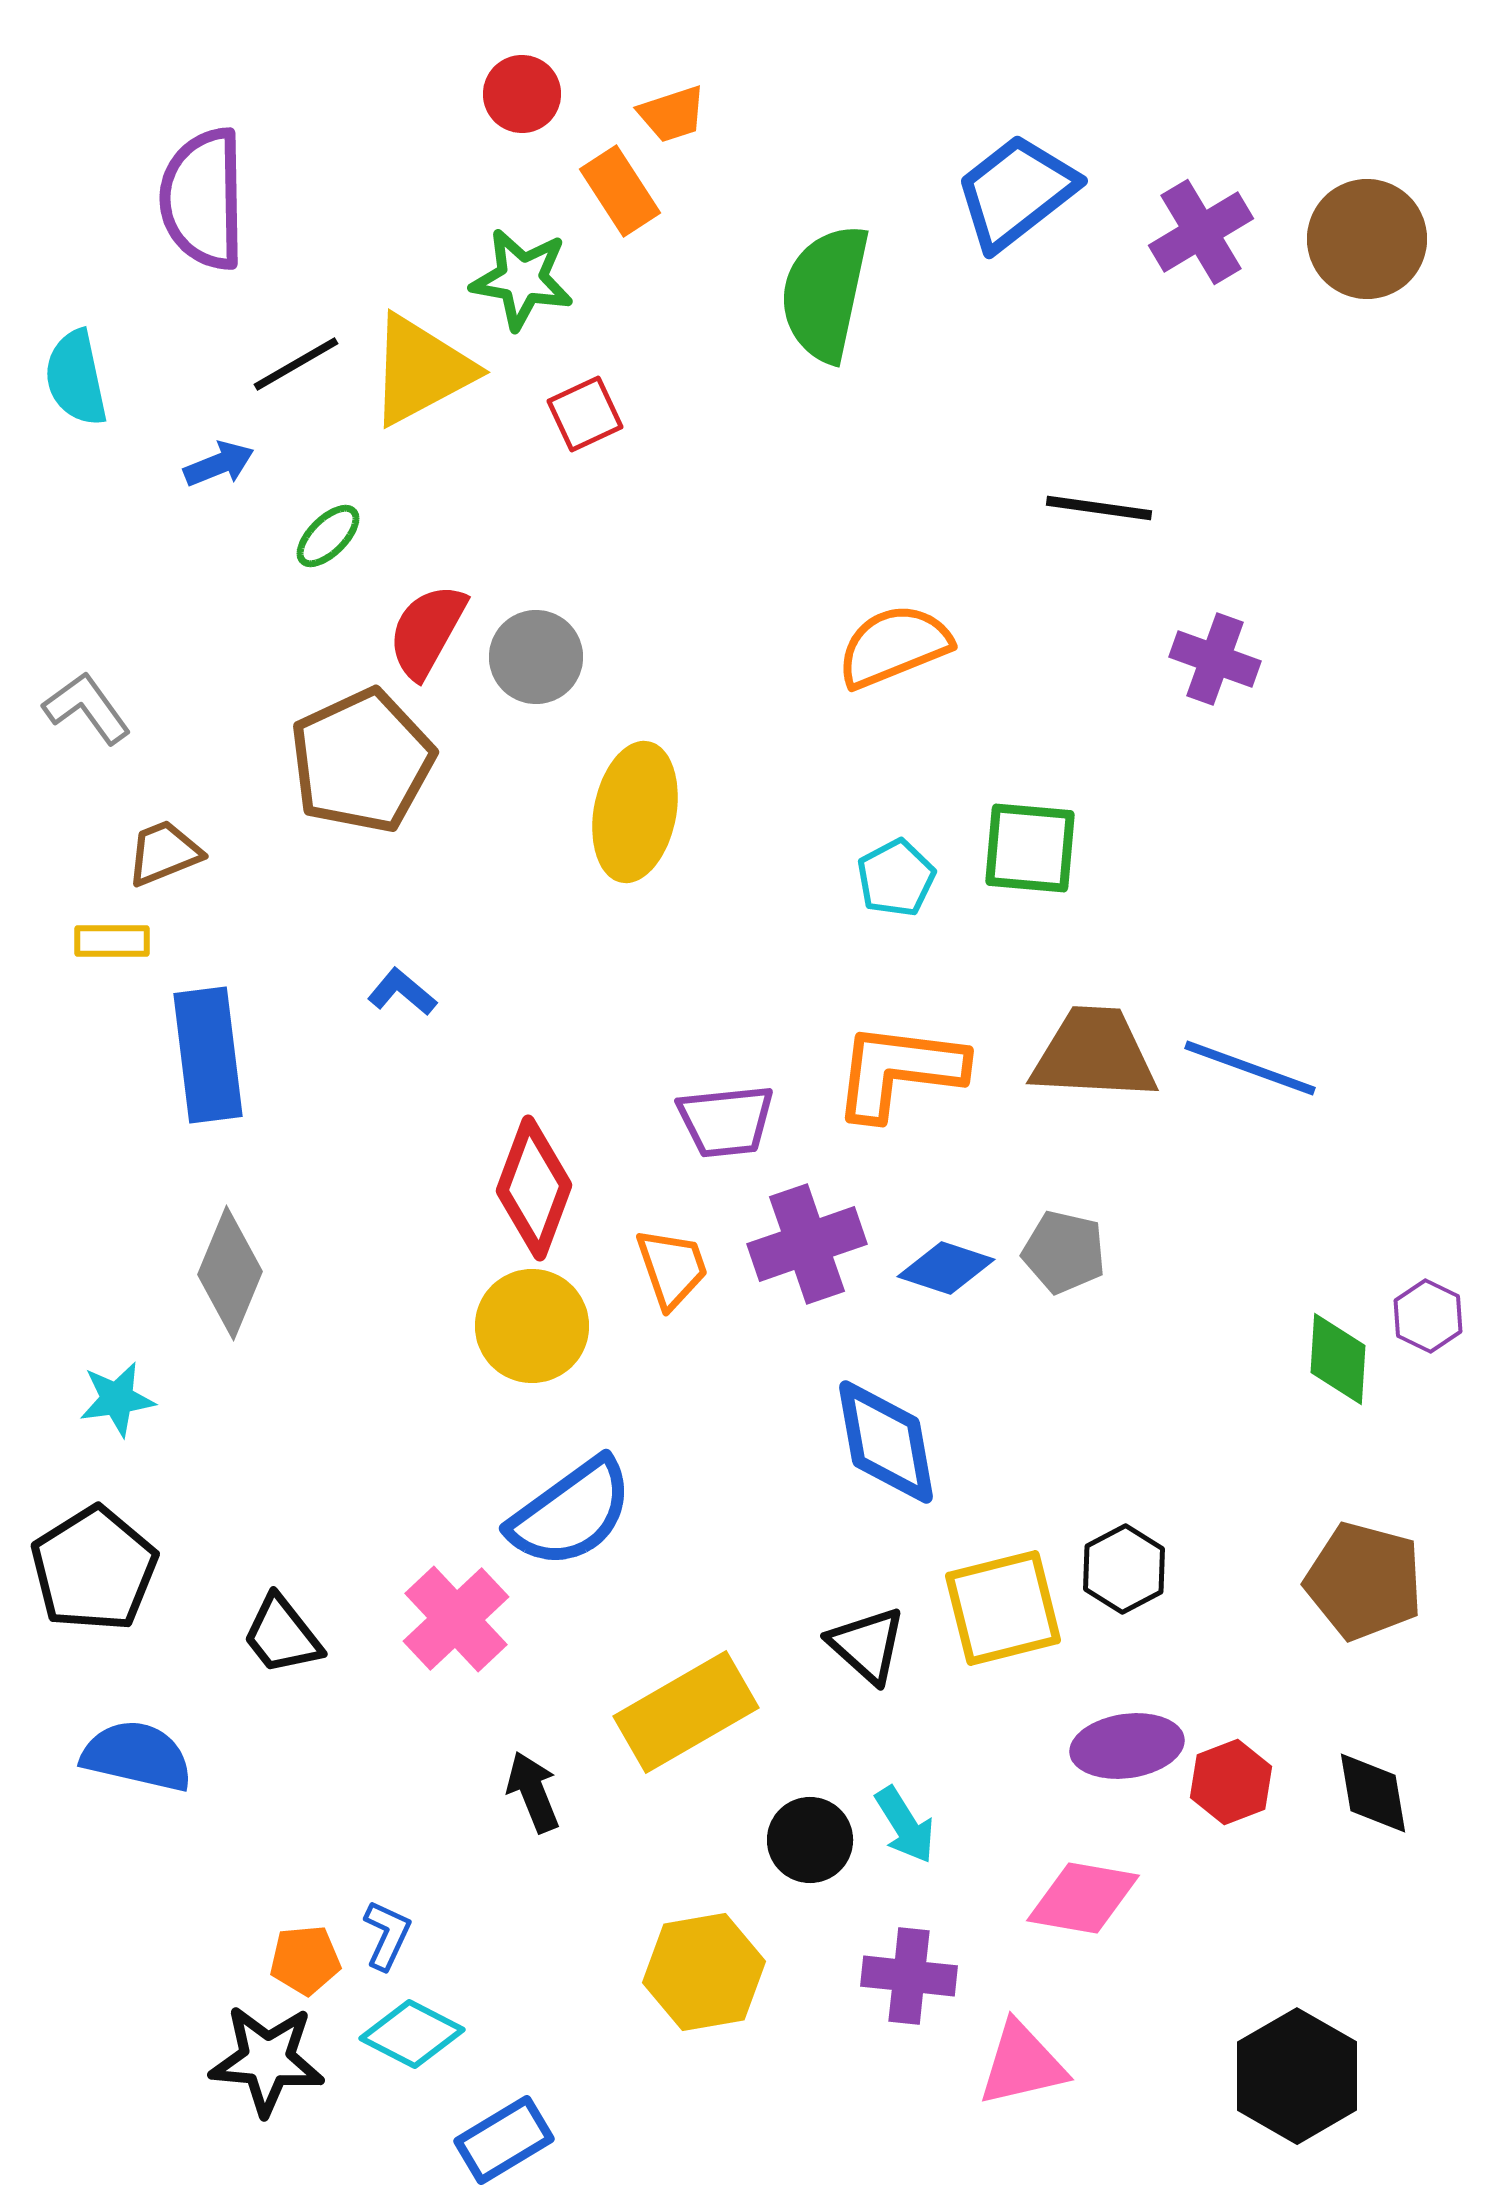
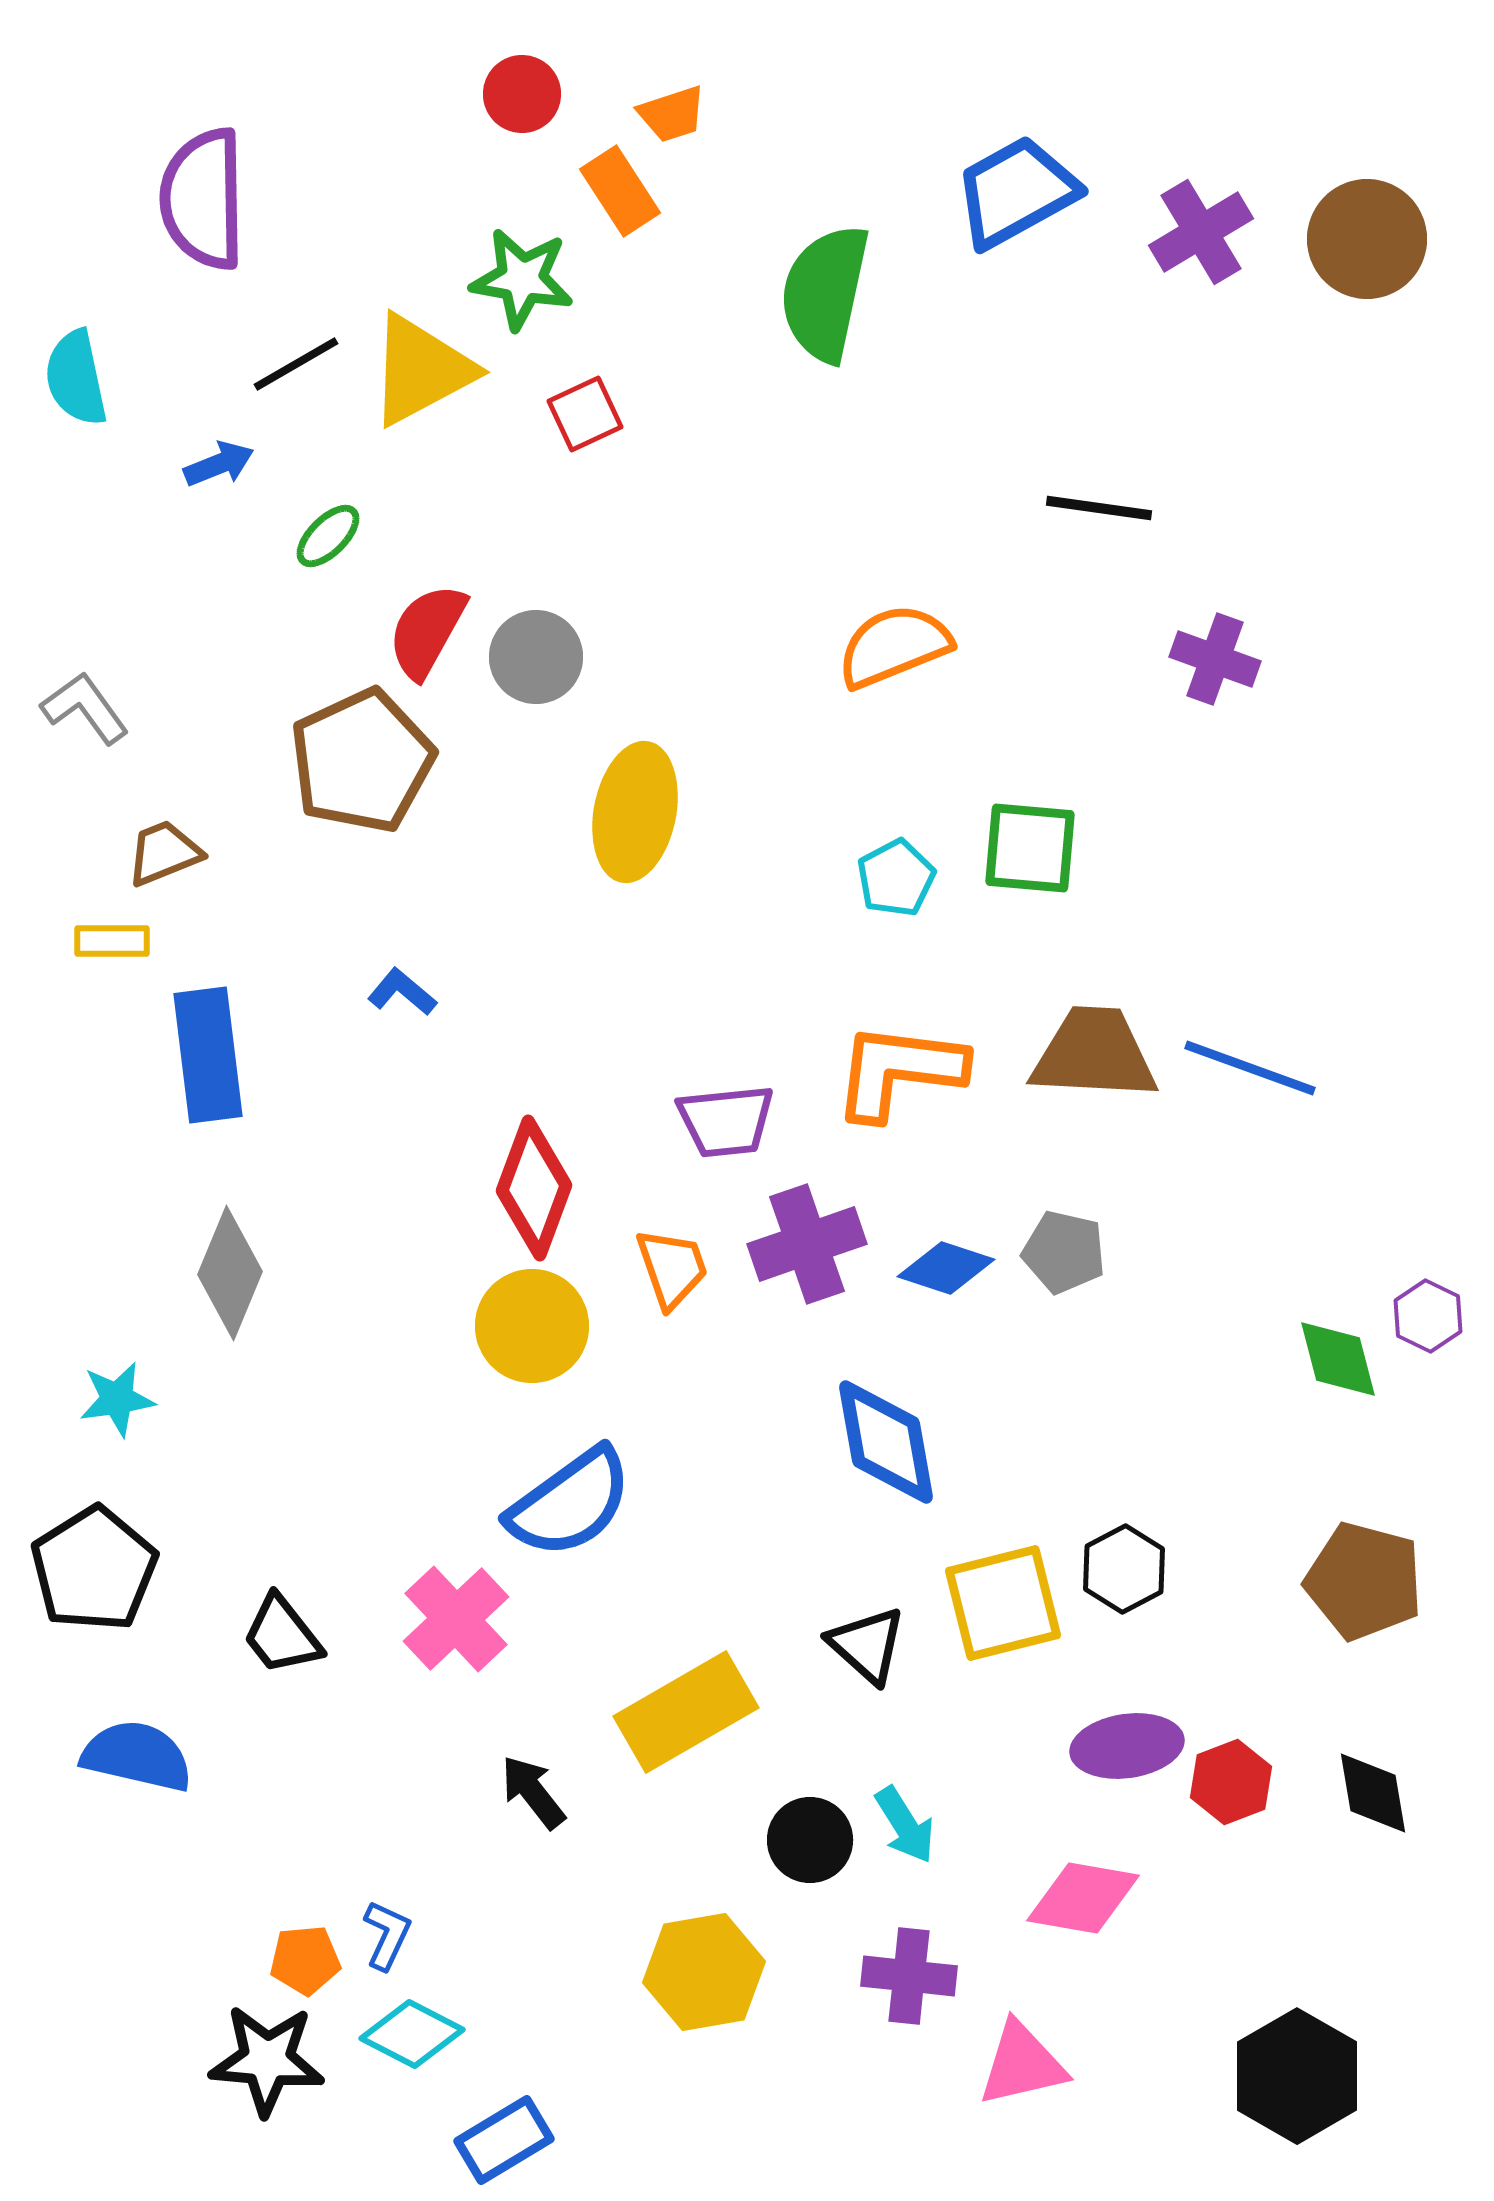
blue trapezoid at (1016, 192): rotated 9 degrees clockwise
gray L-shape at (87, 708): moved 2 px left
green diamond at (1338, 1359): rotated 18 degrees counterclockwise
blue semicircle at (571, 1513): moved 1 px left, 10 px up
yellow square at (1003, 1608): moved 5 px up
black arrow at (533, 1792): rotated 16 degrees counterclockwise
